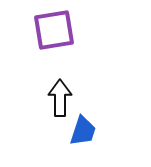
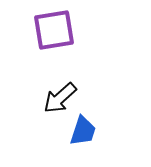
black arrow: rotated 132 degrees counterclockwise
